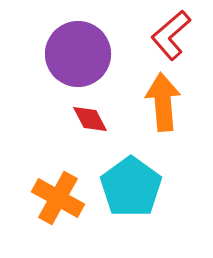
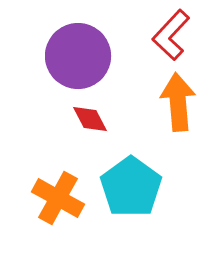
red L-shape: rotated 6 degrees counterclockwise
purple circle: moved 2 px down
orange arrow: moved 15 px right
